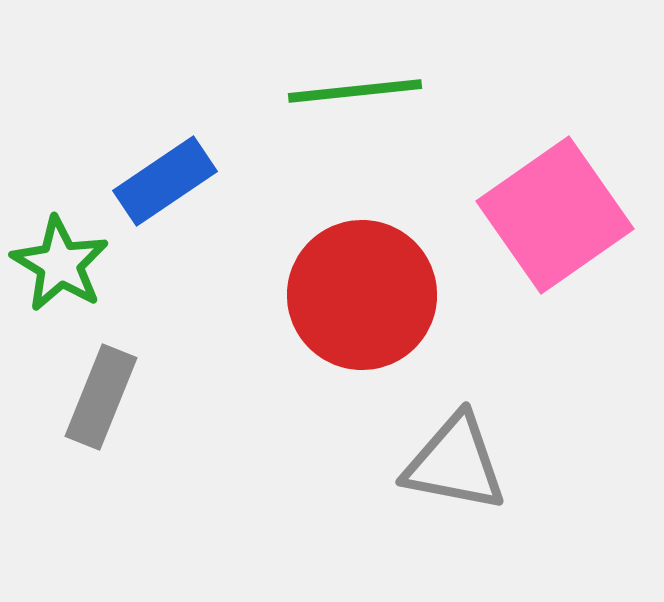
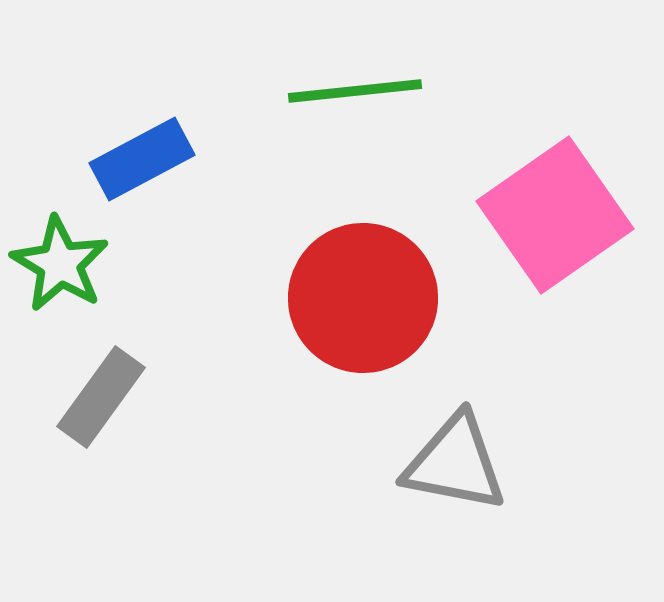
blue rectangle: moved 23 px left, 22 px up; rotated 6 degrees clockwise
red circle: moved 1 px right, 3 px down
gray rectangle: rotated 14 degrees clockwise
